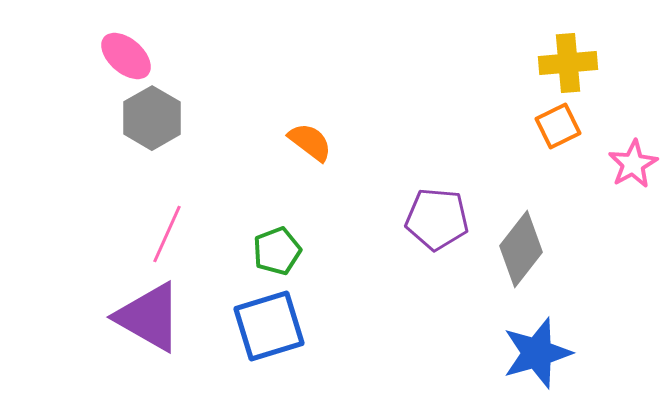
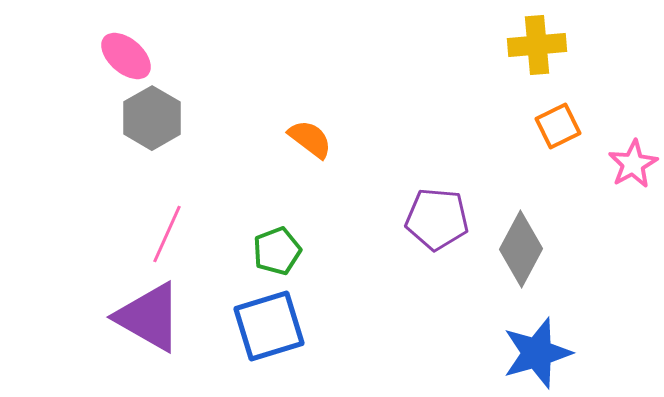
yellow cross: moved 31 px left, 18 px up
orange semicircle: moved 3 px up
gray diamond: rotated 10 degrees counterclockwise
